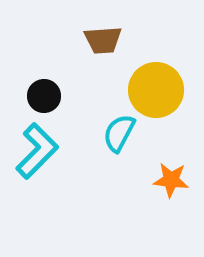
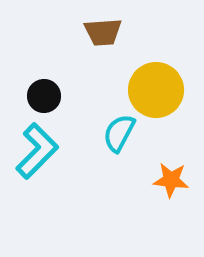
brown trapezoid: moved 8 px up
